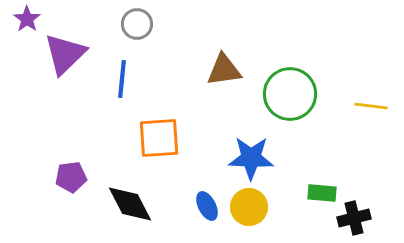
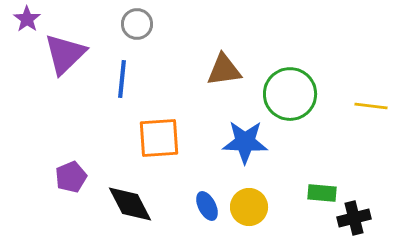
blue star: moved 6 px left, 16 px up
purple pentagon: rotated 16 degrees counterclockwise
